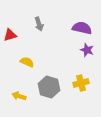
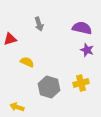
red triangle: moved 4 px down
yellow arrow: moved 2 px left, 11 px down
